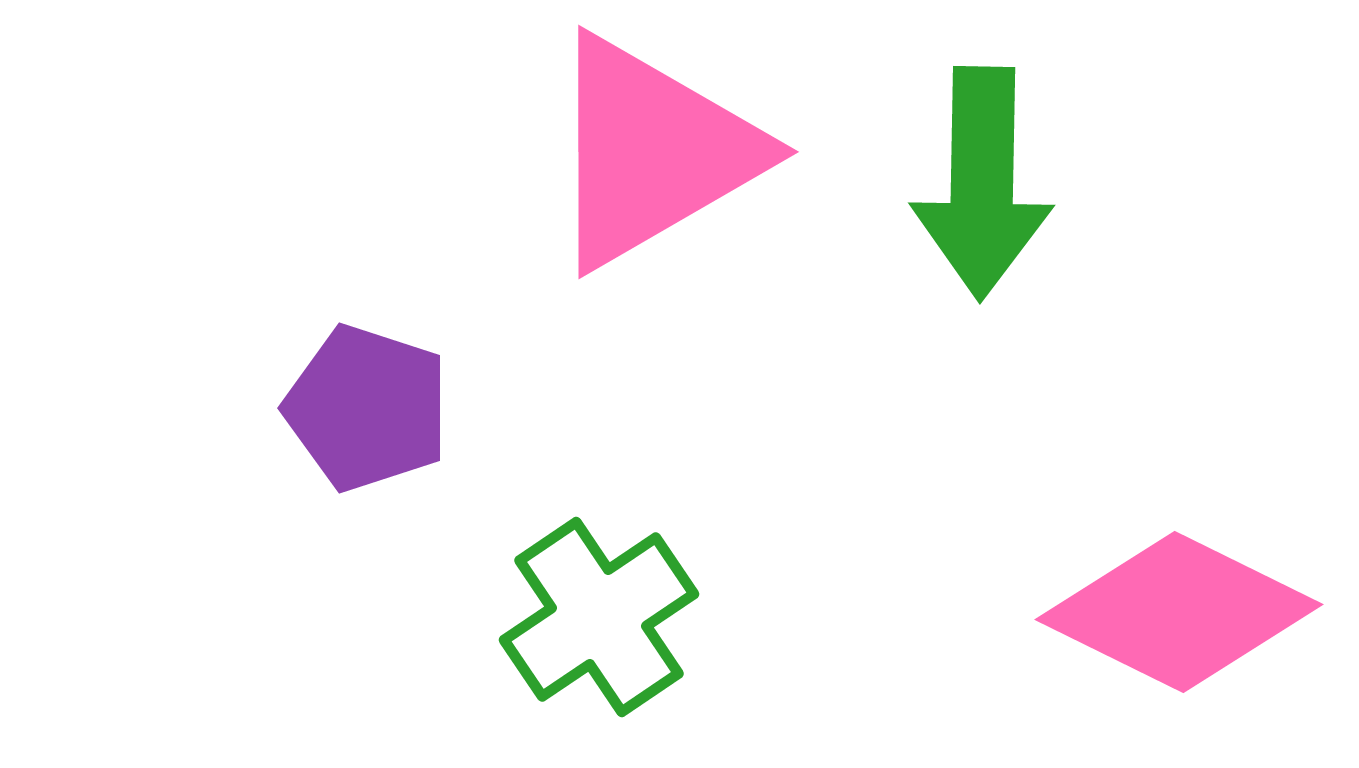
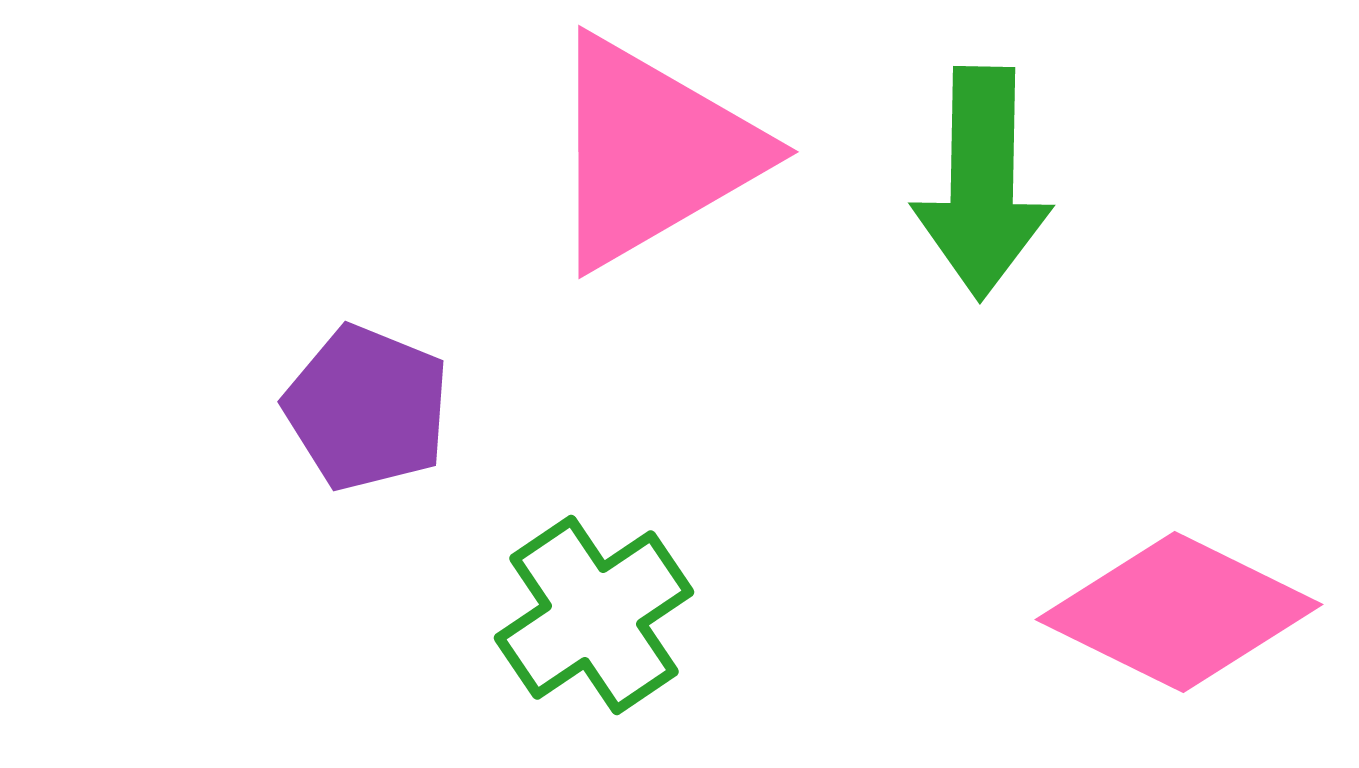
purple pentagon: rotated 4 degrees clockwise
green cross: moved 5 px left, 2 px up
